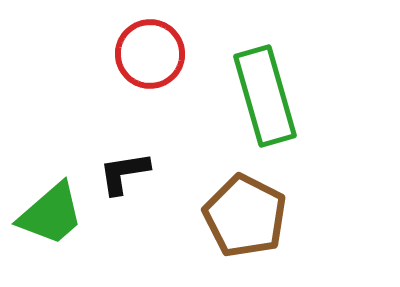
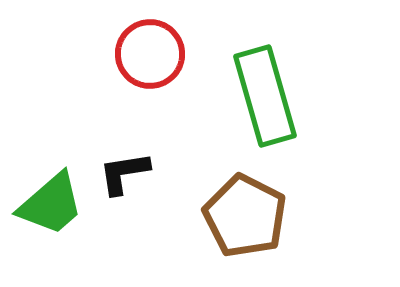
green trapezoid: moved 10 px up
